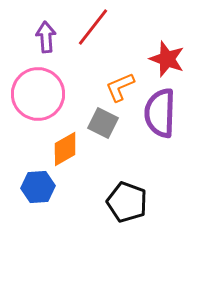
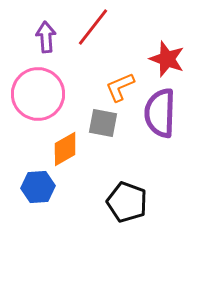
gray square: rotated 16 degrees counterclockwise
